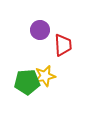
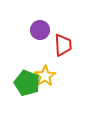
yellow star: rotated 20 degrees counterclockwise
green pentagon: moved 1 px down; rotated 25 degrees clockwise
